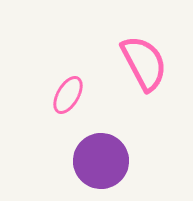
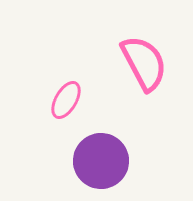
pink ellipse: moved 2 px left, 5 px down
